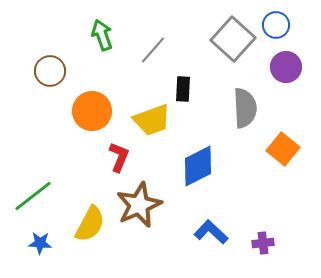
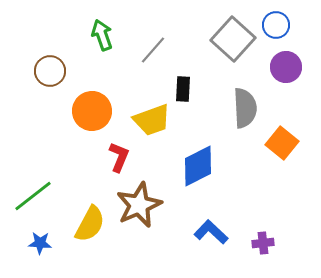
orange square: moved 1 px left, 6 px up
